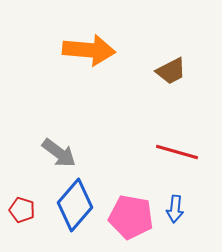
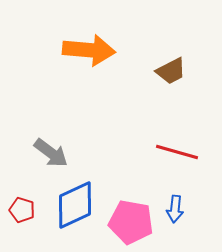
gray arrow: moved 8 px left
blue diamond: rotated 24 degrees clockwise
pink pentagon: moved 5 px down
